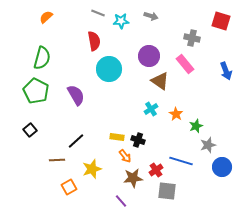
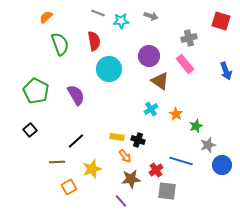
gray cross: moved 3 px left; rotated 28 degrees counterclockwise
green semicircle: moved 18 px right, 14 px up; rotated 35 degrees counterclockwise
brown line: moved 2 px down
blue circle: moved 2 px up
brown star: moved 2 px left, 1 px down
